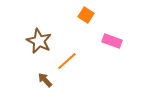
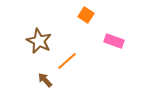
pink rectangle: moved 2 px right
